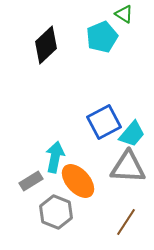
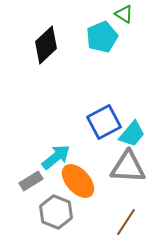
cyan arrow: moved 1 px right; rotated 40 degrees clockwise
